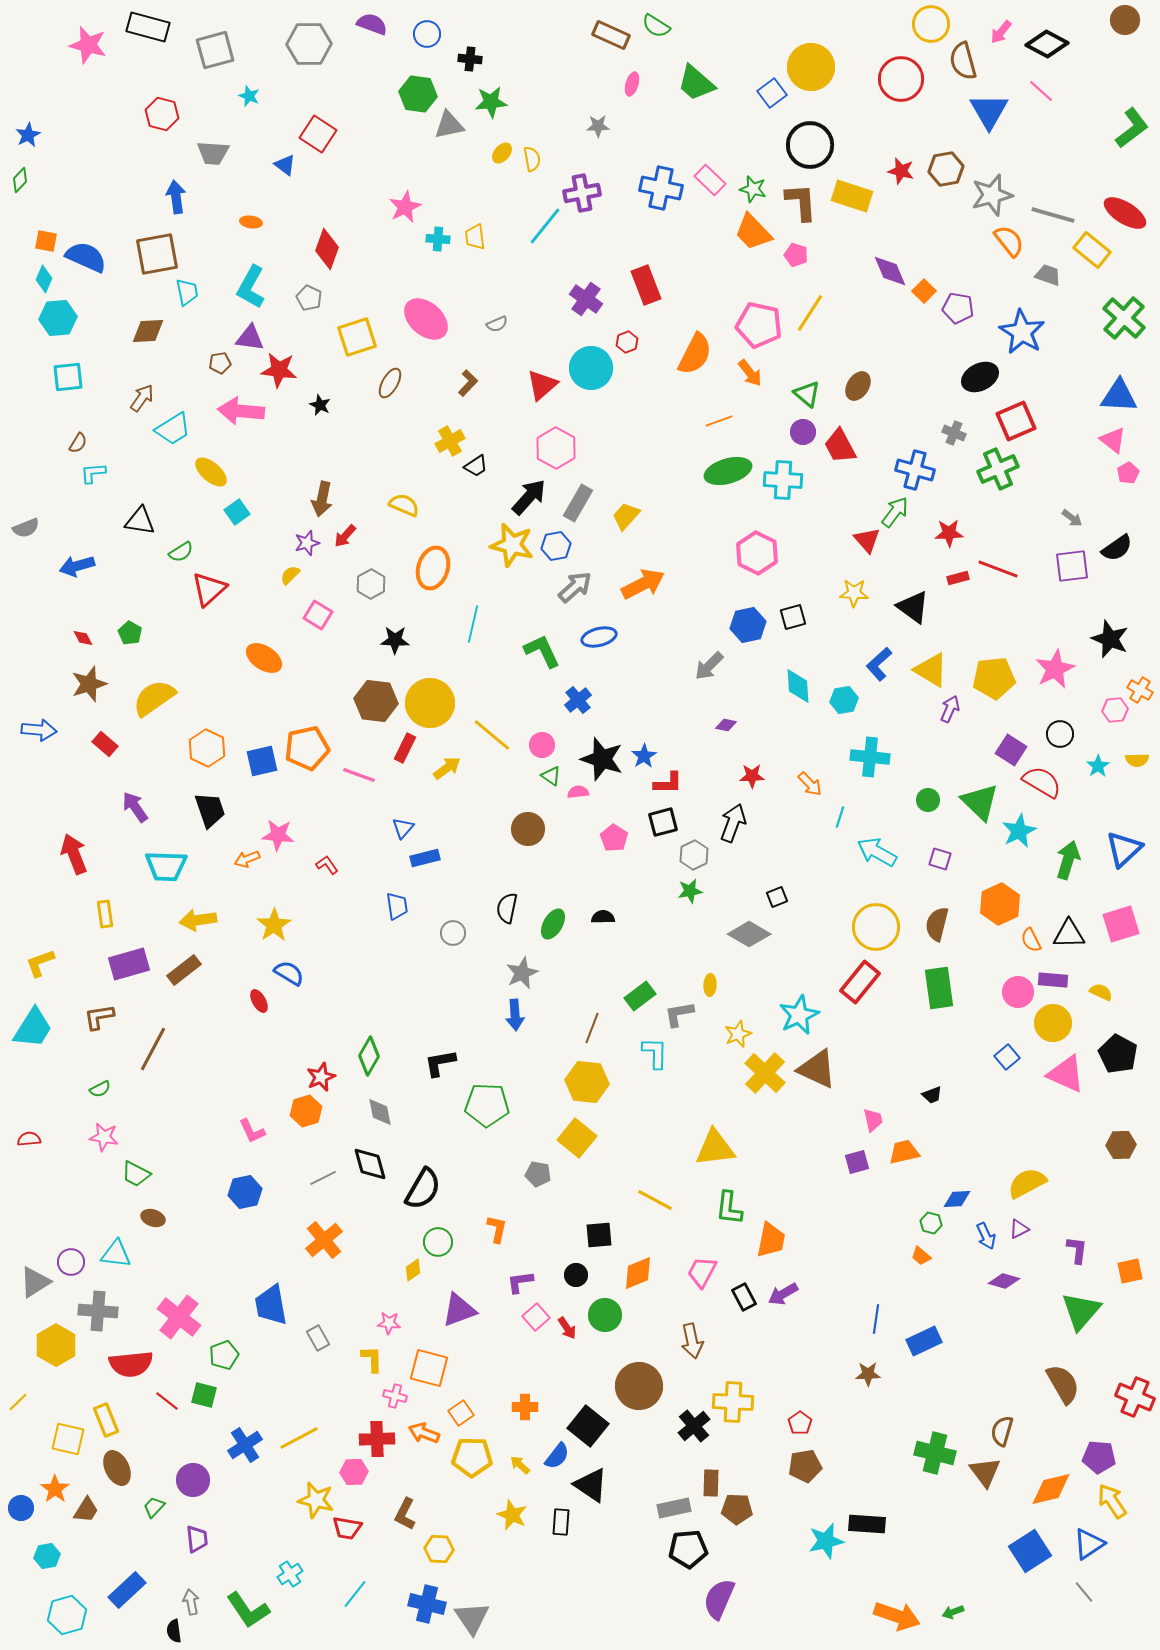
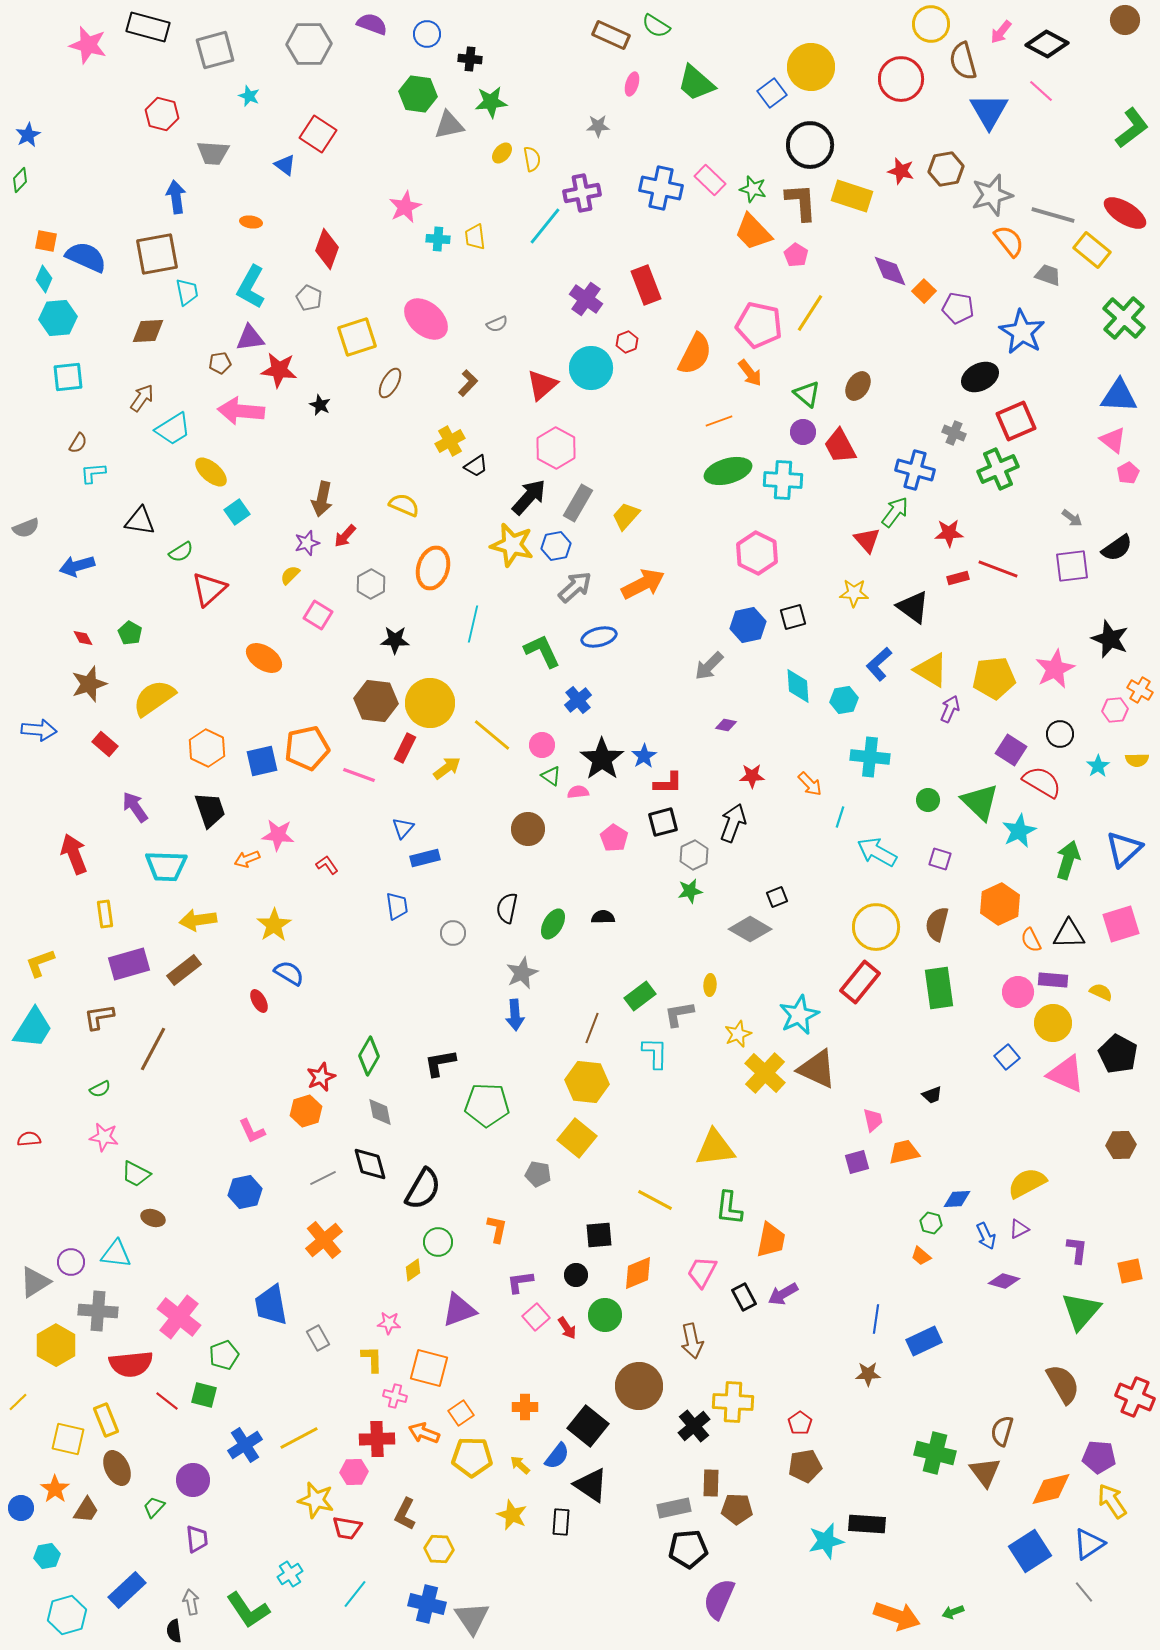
pink pentagon at (796, 255): rotated 15 degrees clockwise
purple triangle at (250, 338): rotated 16 degrees counterclockwise
black star at (602, 759): rotated 18 degrees clockwise
gray diamond at (749, 934): moved 1 px right, 5 px up
